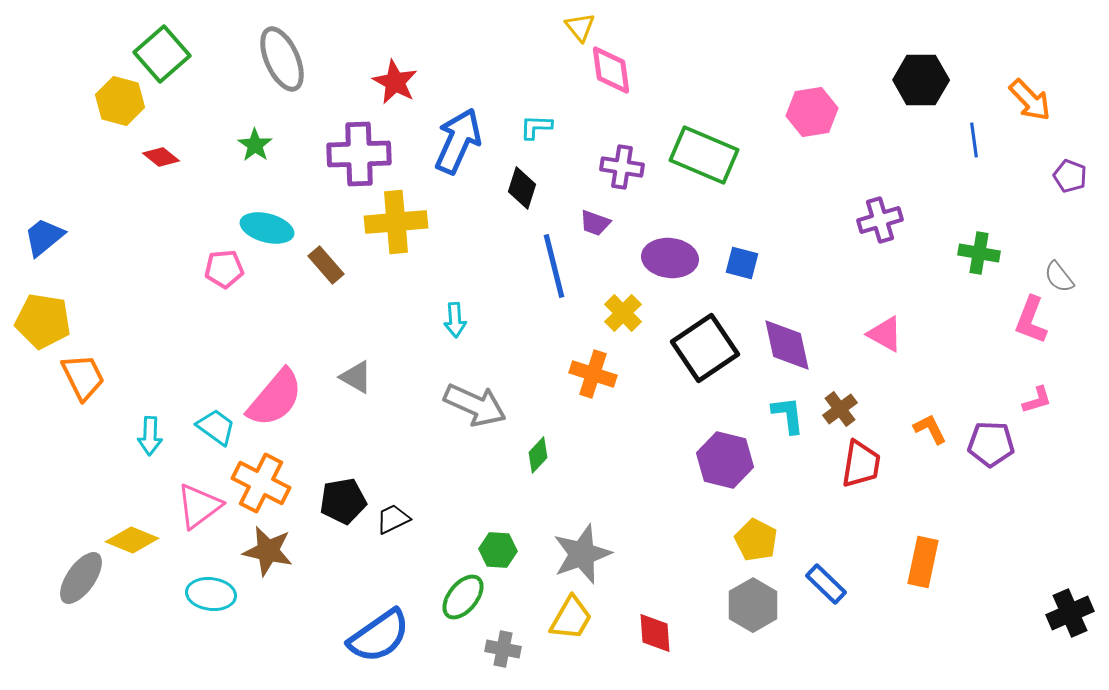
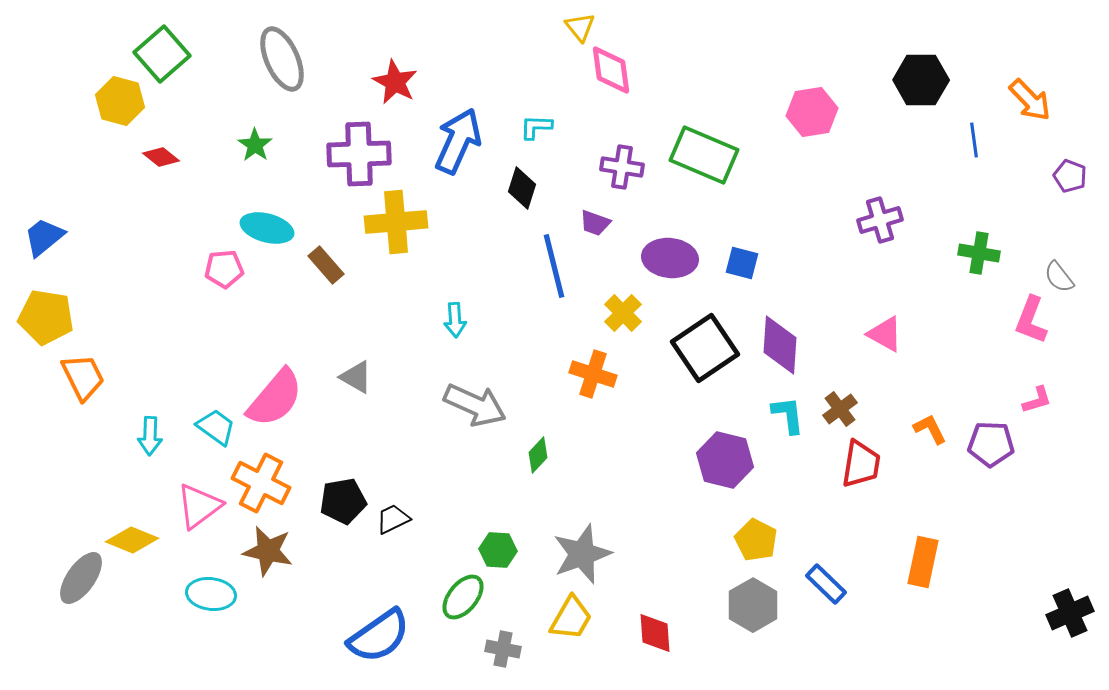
yellow pentagon at (43, 321): moved 3 px right, 4 px up
purple diamond at (787, 345): moved 7 px left; rotated 16 degrees clockwise
